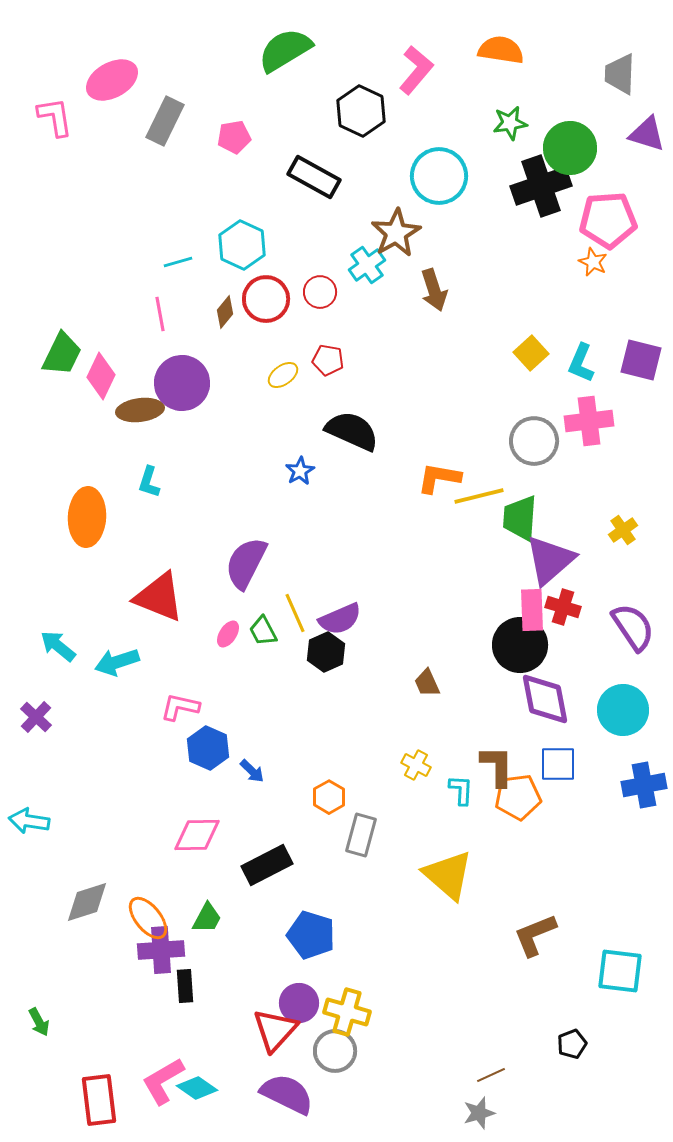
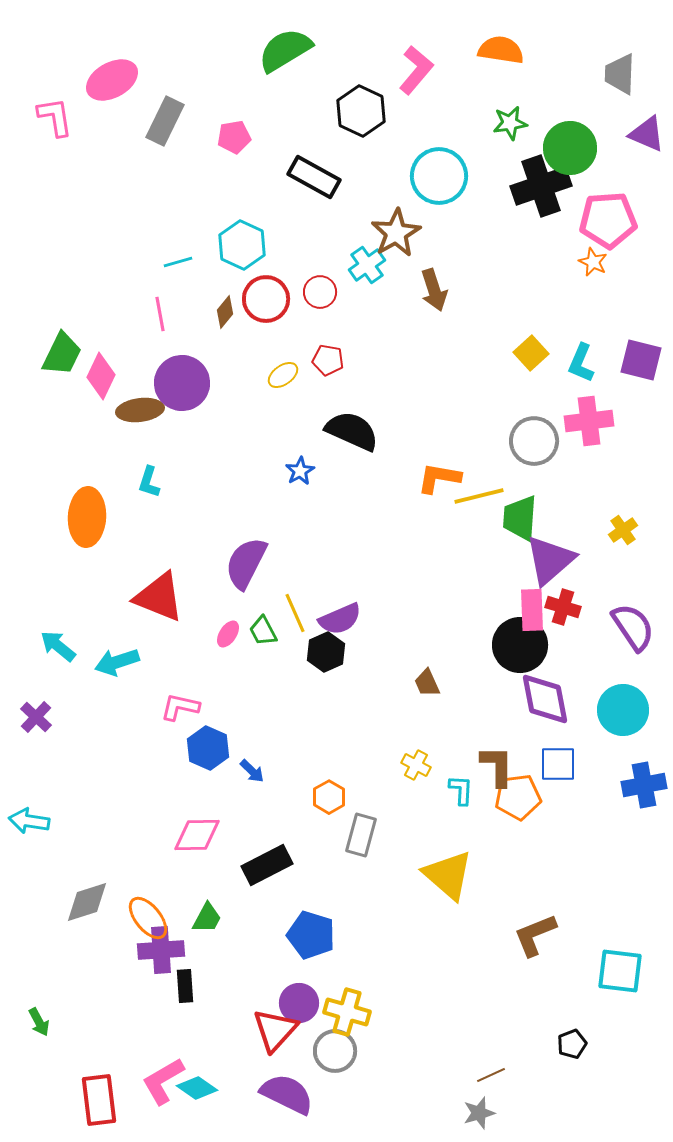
purple triangle at (647, 134): rotated 6 degrees clockwise
